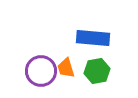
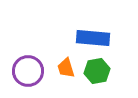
purple circle: moved 13 px left
